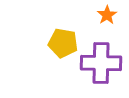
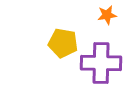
orange star: rotated 24 degrees clockwise
